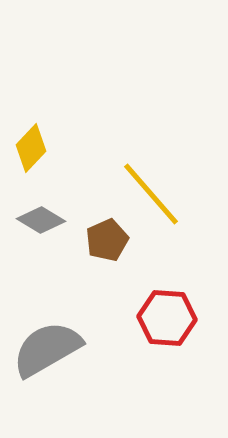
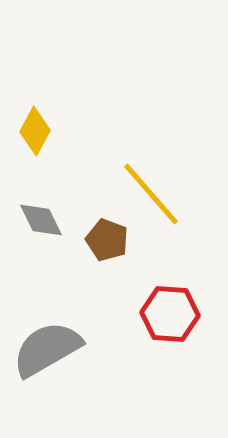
yellow diamond: moved 4 px right, 17 px up; rotated 15 degrees counterclockwise
gray diamond: rotated 33 degrees clockwise
brown pentagon: rotated 27 degrees counterclockwise
red hexagon: moved 3 px right, 4 px up
